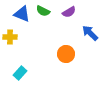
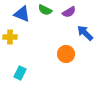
green semicircle: moved 2 px right, 1 px up
blue arrow: moved 5 px left
cyan rectangle: rotated 16 degrees counterclockwise
